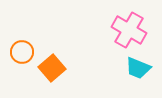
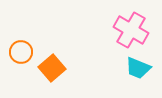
pink cross: moved 2 px right
orange circle: moved 1 px left
